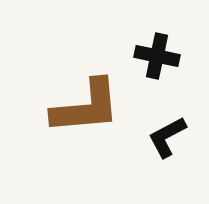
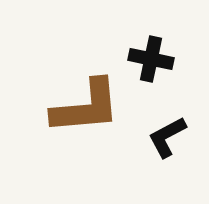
black cross: moved 6 px left, 3 px down
